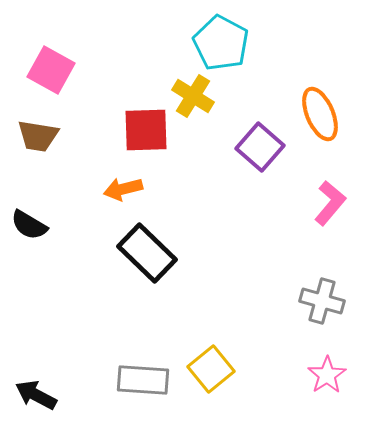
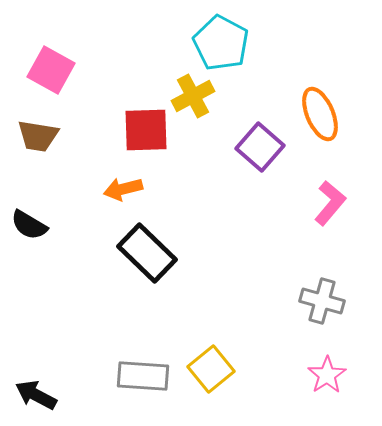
yellow cross: rotated 30 degrees clockwise
gray rectangle: moved 4 px up
